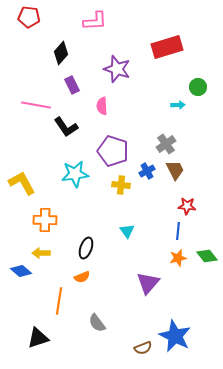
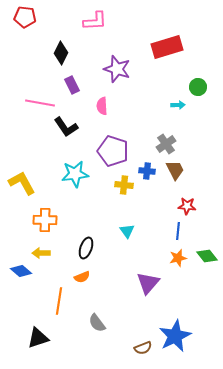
red pentagon: moved 4 px left
black diamond: rotated 15 degrees counterclockwise
pink line: moved 4 px right, 2 px up
blue cross: rotated 35 degrees clockwise
yellow cross: moved 3 px right
blue star: rotated 20 degrees clockwise
